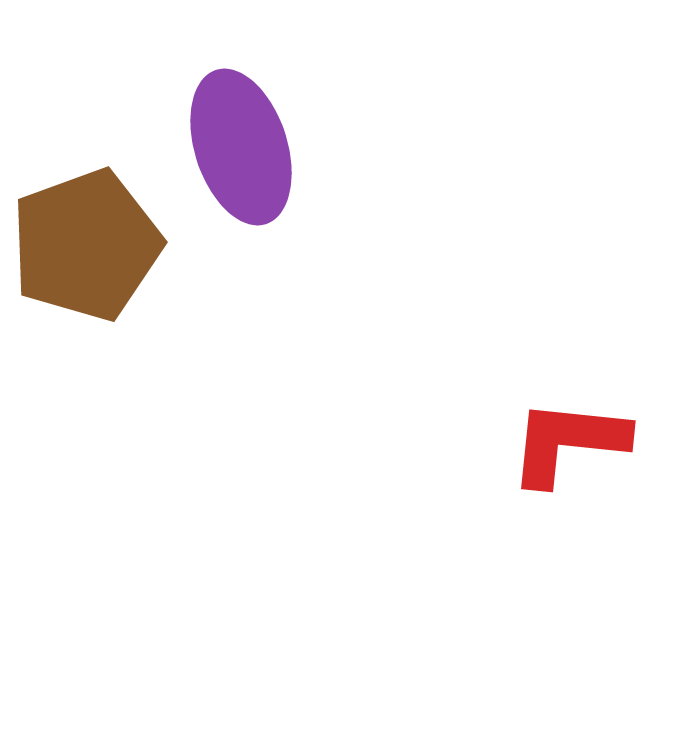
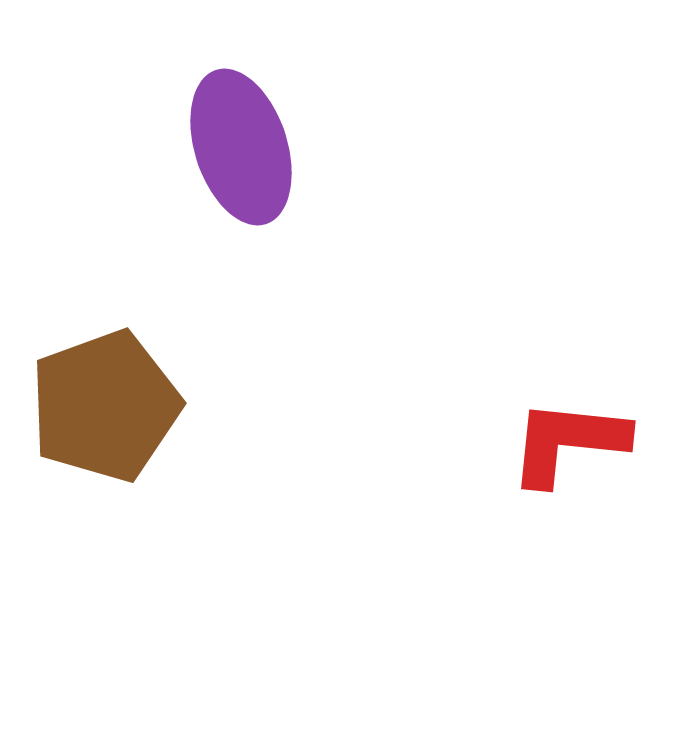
brown pentagon: moved 19 px right, 161 px down
